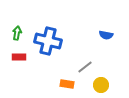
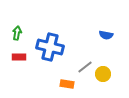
blue cross: moved 2 px right, 6 px down
yellow circle: moved 2 px right, 11 px up
